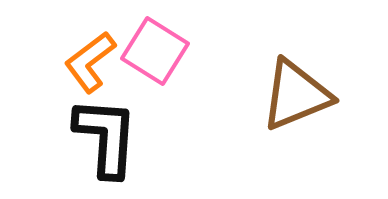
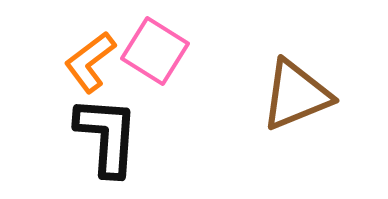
black L-shape: moved 1 px right, 1 px up
